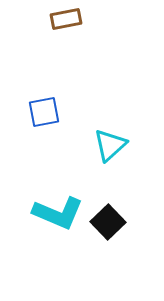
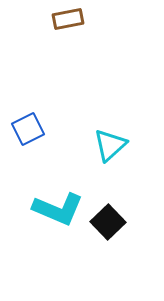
brown rectangle: moved 2 px right
blue square: moved 16 px left, 17 px down; rotated 16 degrees counterclockwise
cyan L-shape: moved 4 px up
